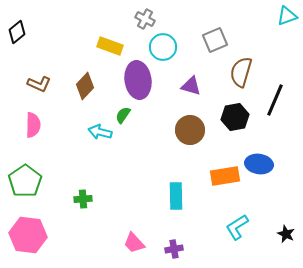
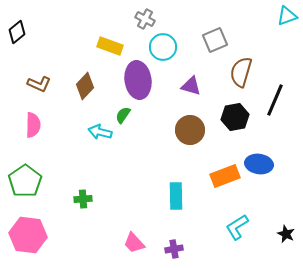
orange rectangle: rotated 12 degrees counterclockwise
